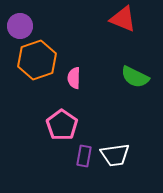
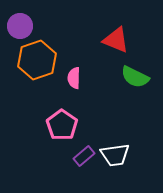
red triangle: moved 7 px left, 21 px down
purple rectangle: rotated 40 degrees clockwise
